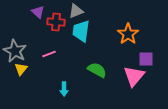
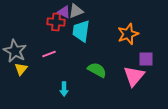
purple triangle: moved 26 px right; rotated 16 degrees counterclockwise
orange star: rotated 15 degrees clockwise
